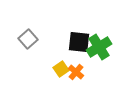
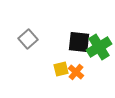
yellow square: rotated 21 degrees clockwise
